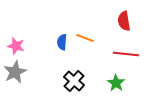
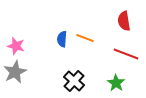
blue semicircle: moved 3 px up
red line: rotated 15 degrees clockwise
